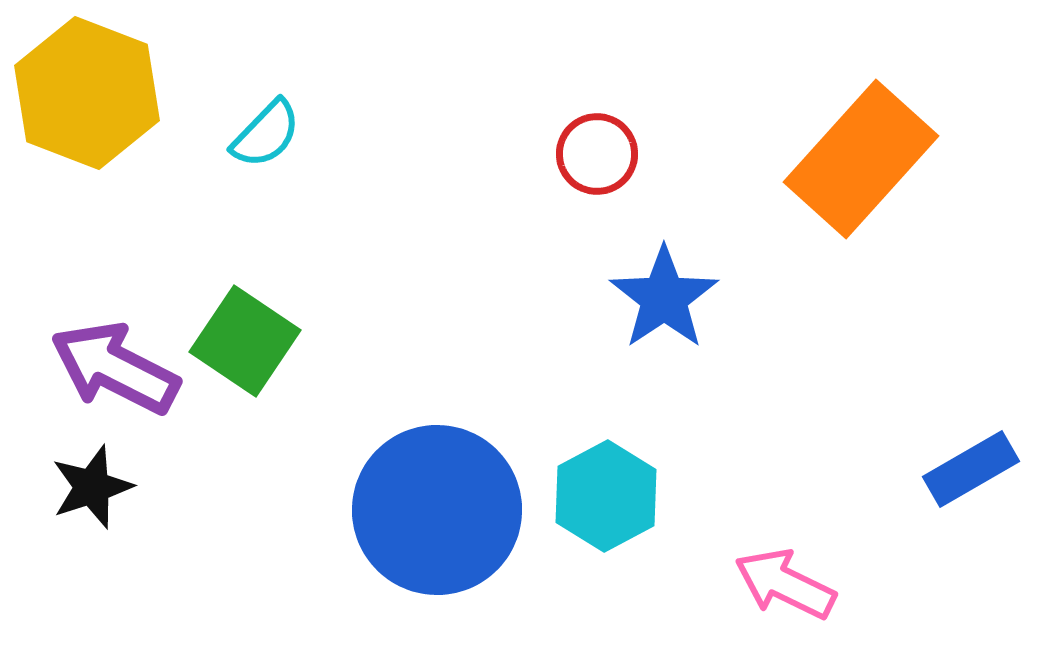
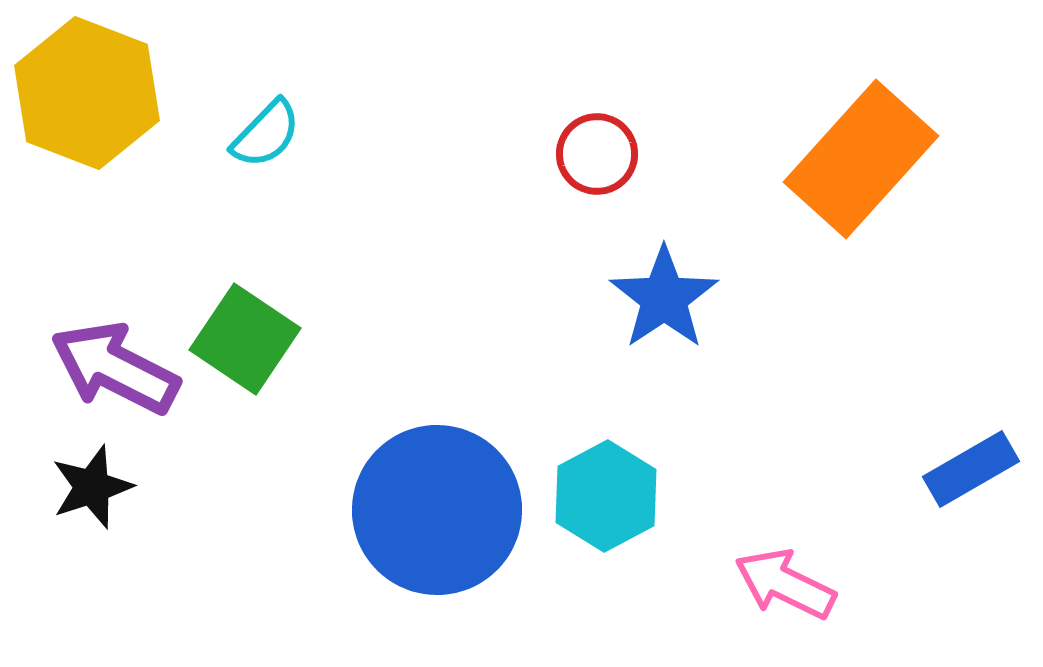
green square: moved 2 px up
